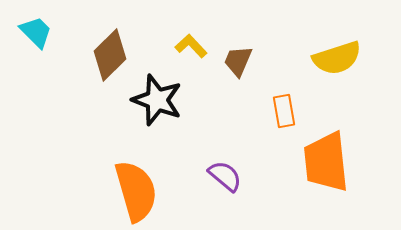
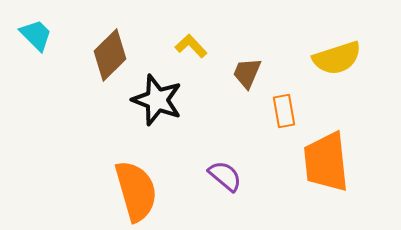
cyan trapezoid: moved 3 px down
brown trapezoid: moved 9 px right, 12 px down
